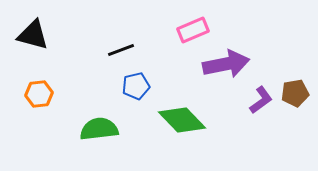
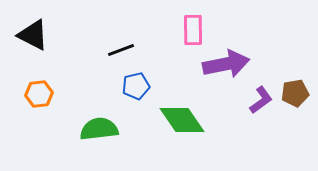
pink rectangle: rotated 68 degrees counterclockwise
black triangle: rotated 12 degrees clockwise
green diamond: rotated 9 degrees clockwise
